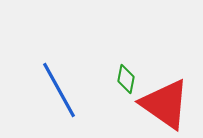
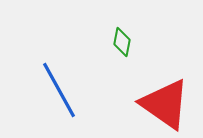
green diamond: moved 4 px left, 37 px up
